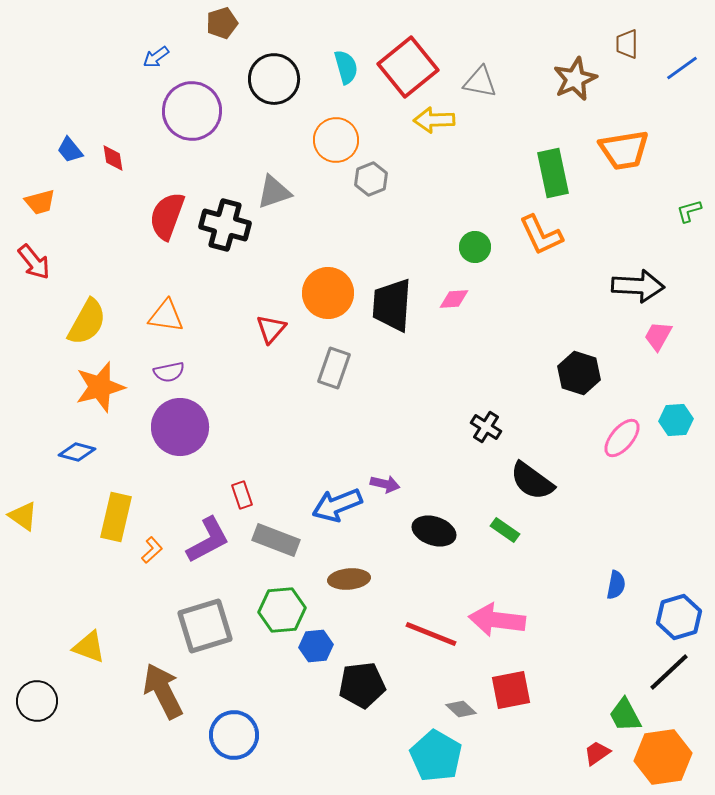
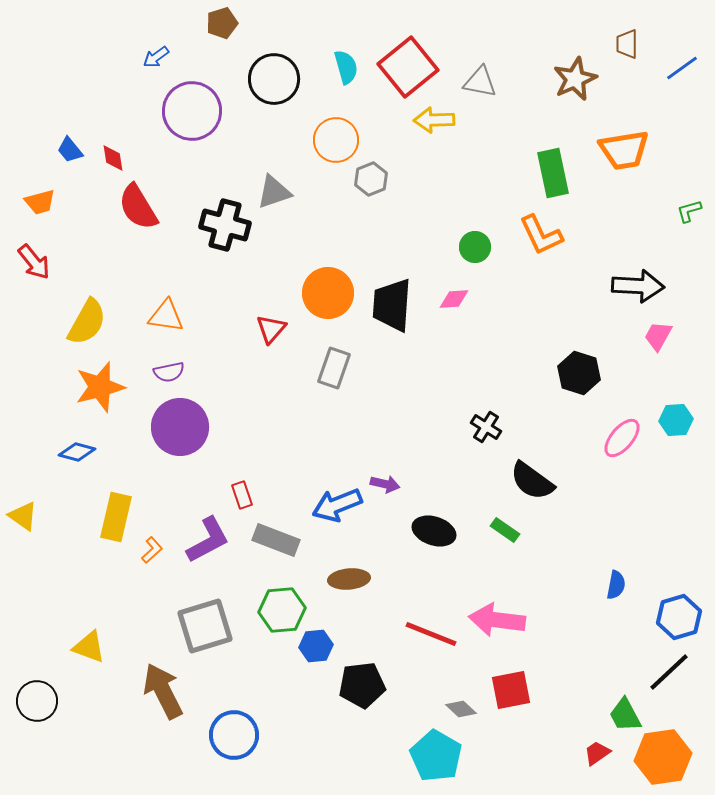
red semicircle at (167, 216): moved 29 px left, 9 px up; rotated 51 degrees counterclockwise
